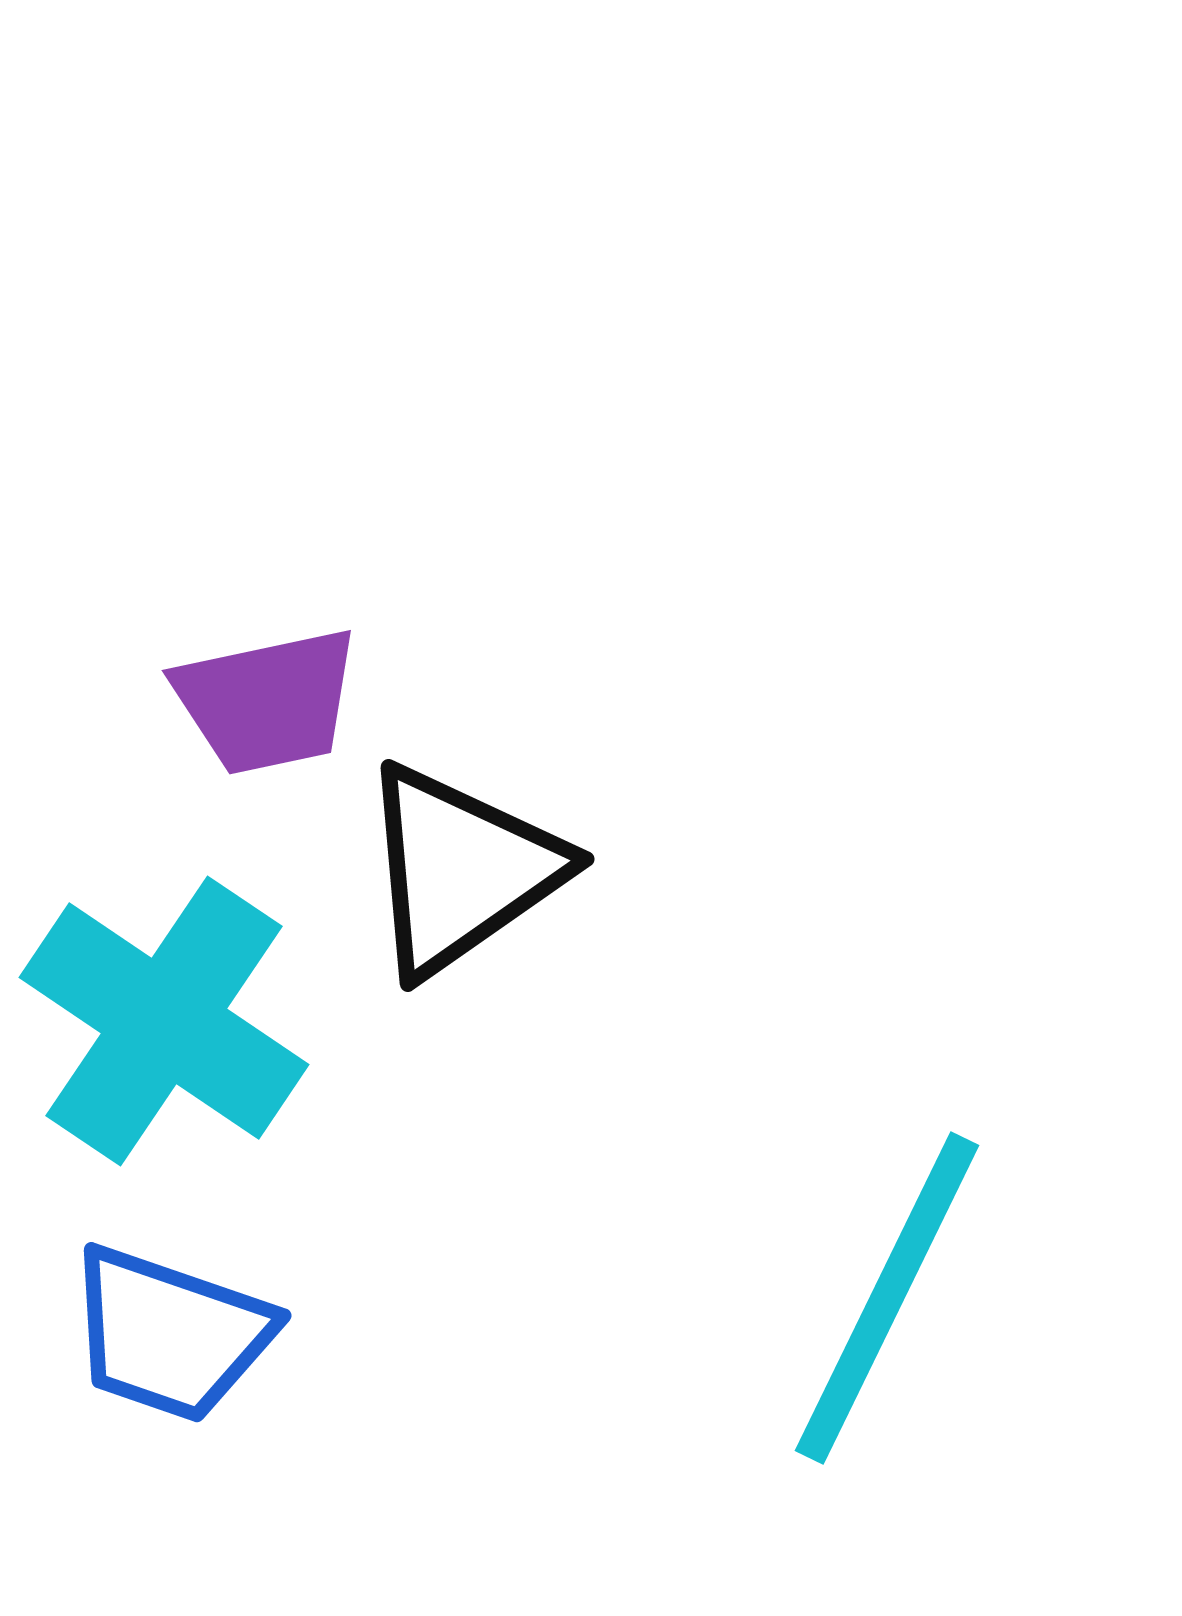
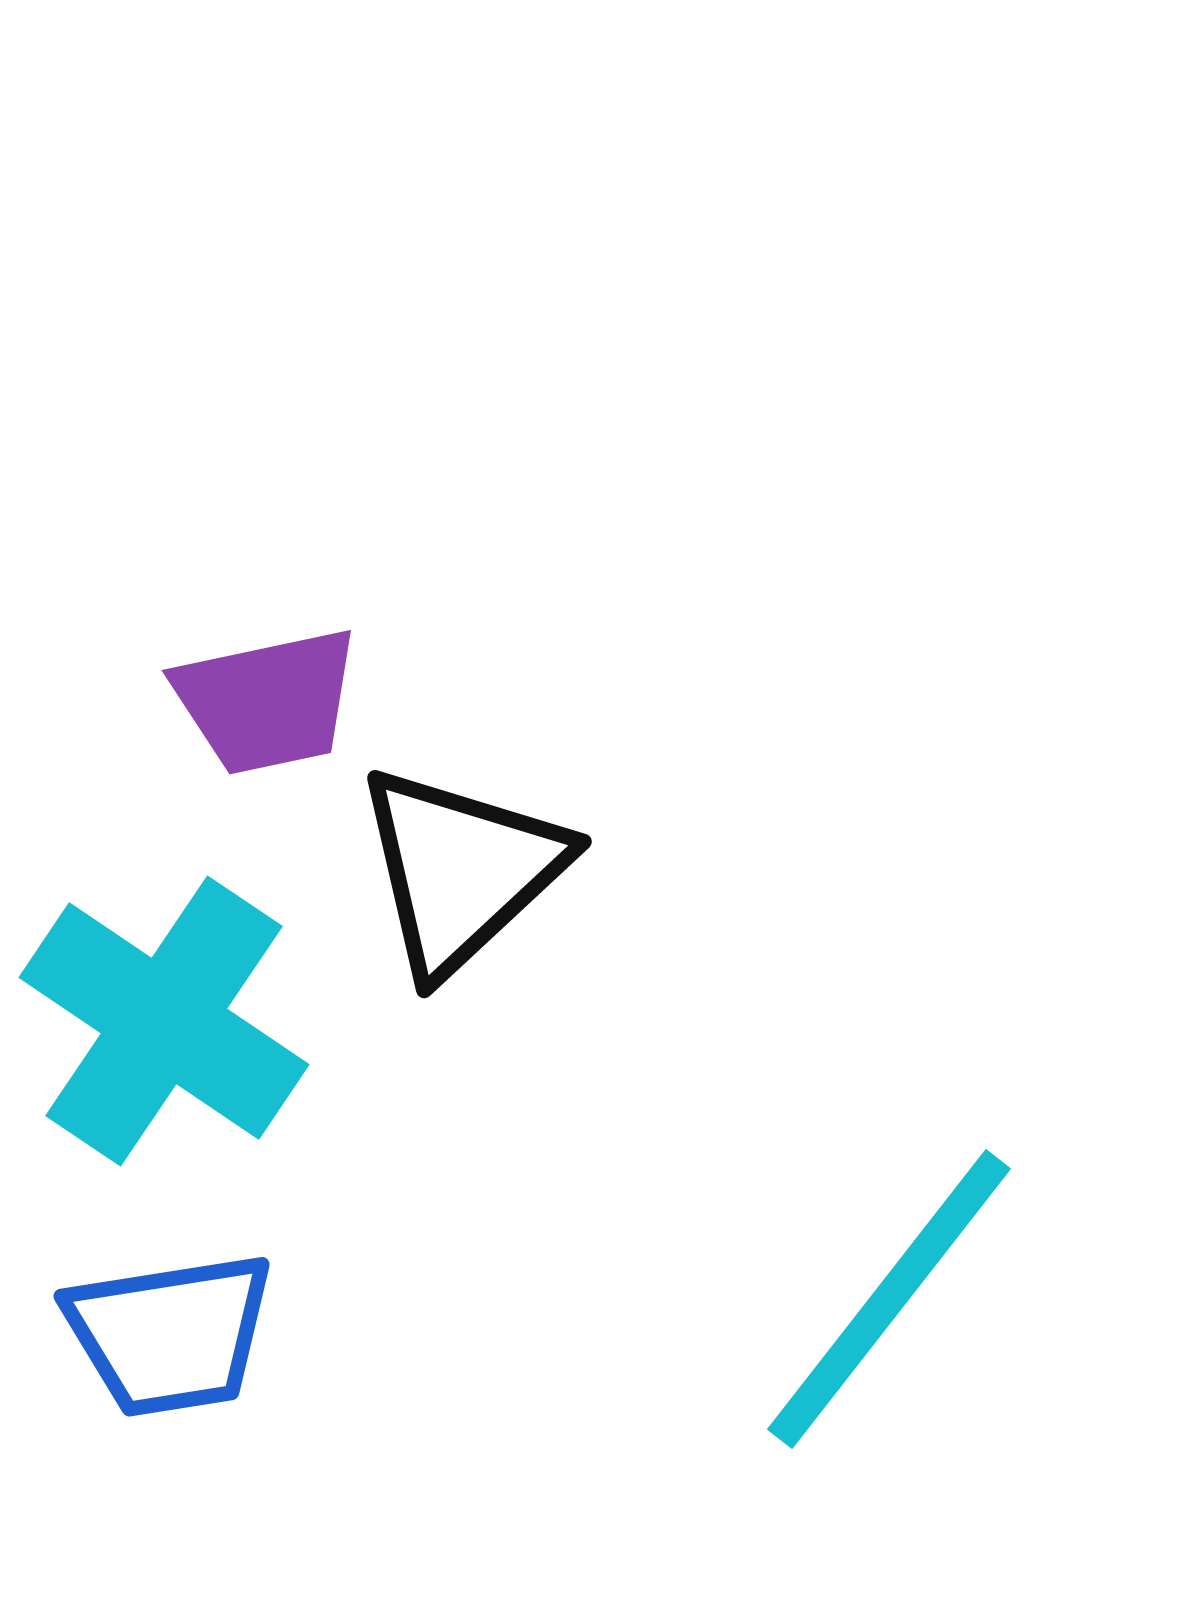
black triangle: rotated 8 degrees counterclockwise
cyan line: moved 2 px right, 1 px down; rotated 12 degrees clockwise
blue trapezoid: rotated 28 degrees counterclockwise
